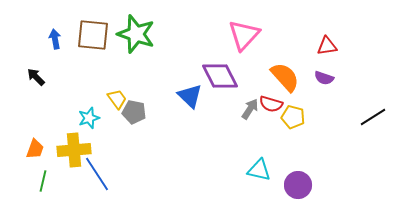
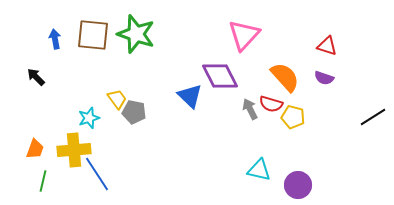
red triangle: rotated 25 degrees clockwise
gray arrow: rotated 60 degrees counterclockwise
